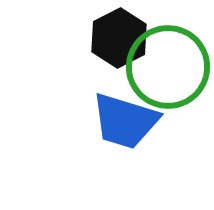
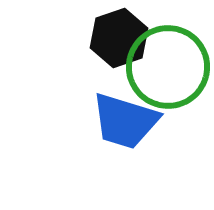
black hexagon: rotated 8 degrees clockwise
